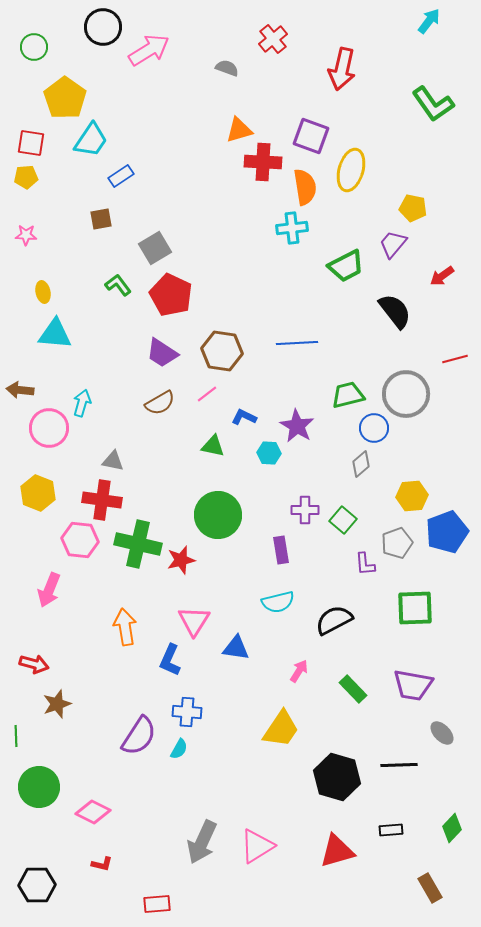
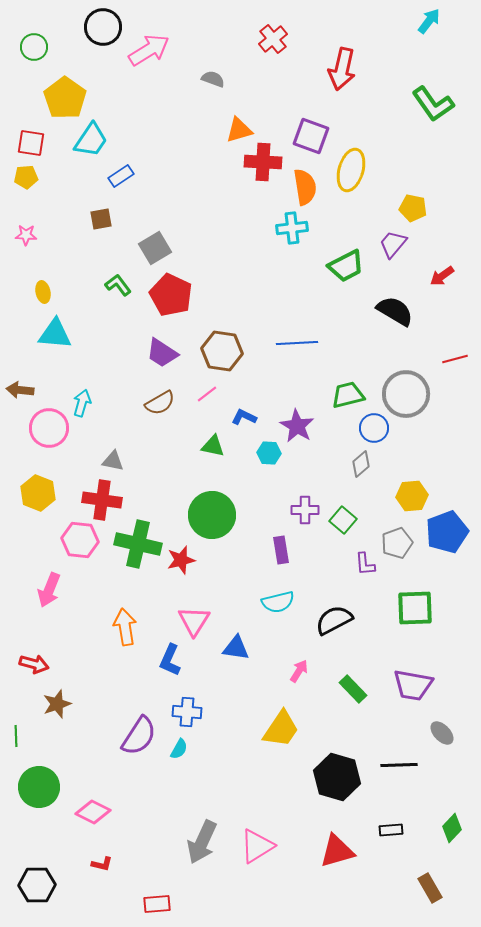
gray semicircle at (227, 68): moved 14 px left, 11 px down
black semicircle at (395, 311): rotated 21 degrees counterclockwise
green circle at (218, 515): moved 6 px left
